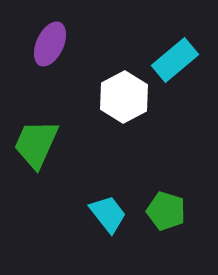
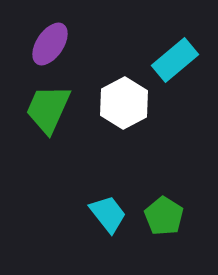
purple ellipse: rotated 9 degrees clockwise
white hexagon: moved 6 px down
green trapezoid: moved 12 px right, 35 px up
green pentagon: moved 2 px left, 5 px down; rotated 15 degrees clockwise
